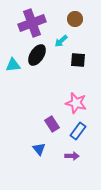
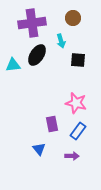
brown circle: moved 2 px left, 1 px up
purple cross: rotated 12 degrees clockwise
cyan arrow: rotated 64 degrees counterclockwise
purple rectangle: rotated 21 degrees clockwise
